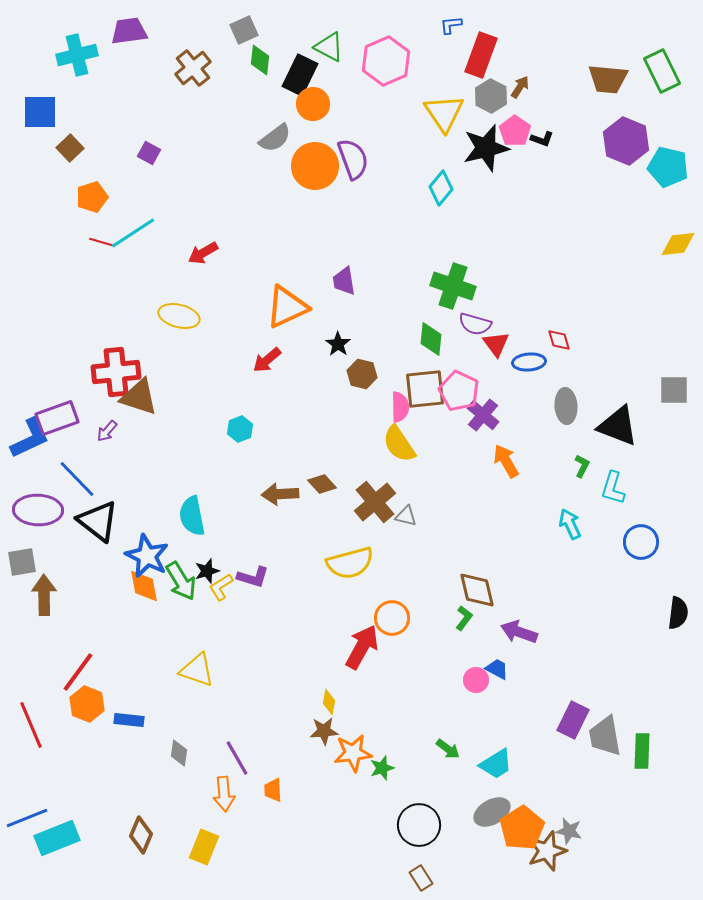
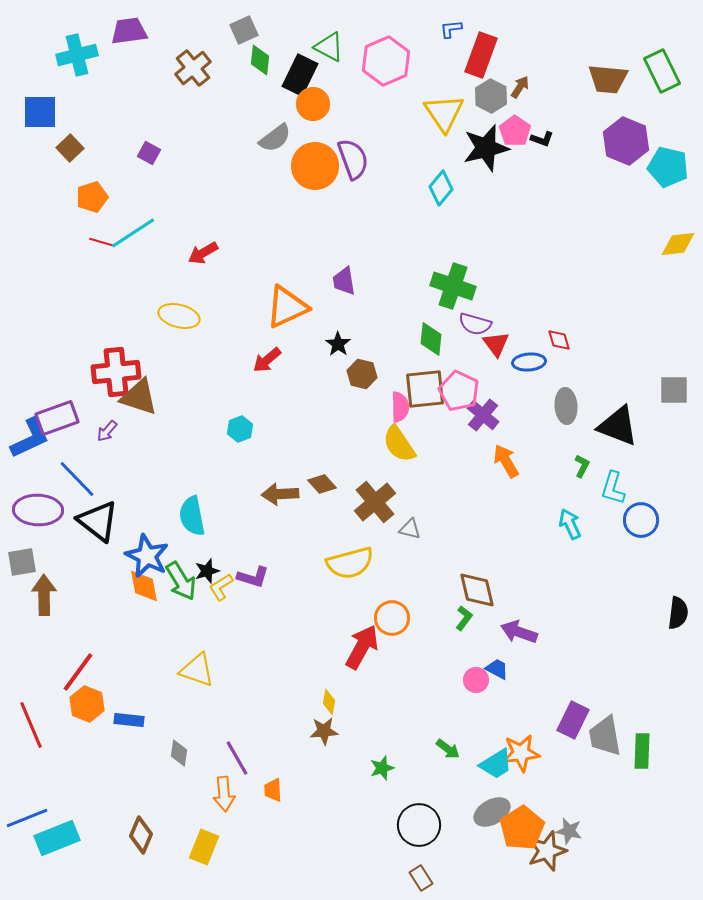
blue L-shape at (451, 25): moved 4 px down
gray triangle at (406, 516): moved 4 px right, 13 px down
blue circle at (641, 542): moved 22 px up
orange star at (353, 753): moved 168 px right
